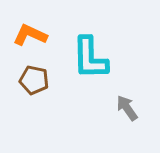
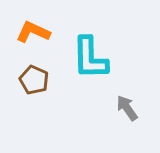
orange L-shape: moved 3 px right, 3 px up
brown pentagon: rotated 12 degrees clockwise
